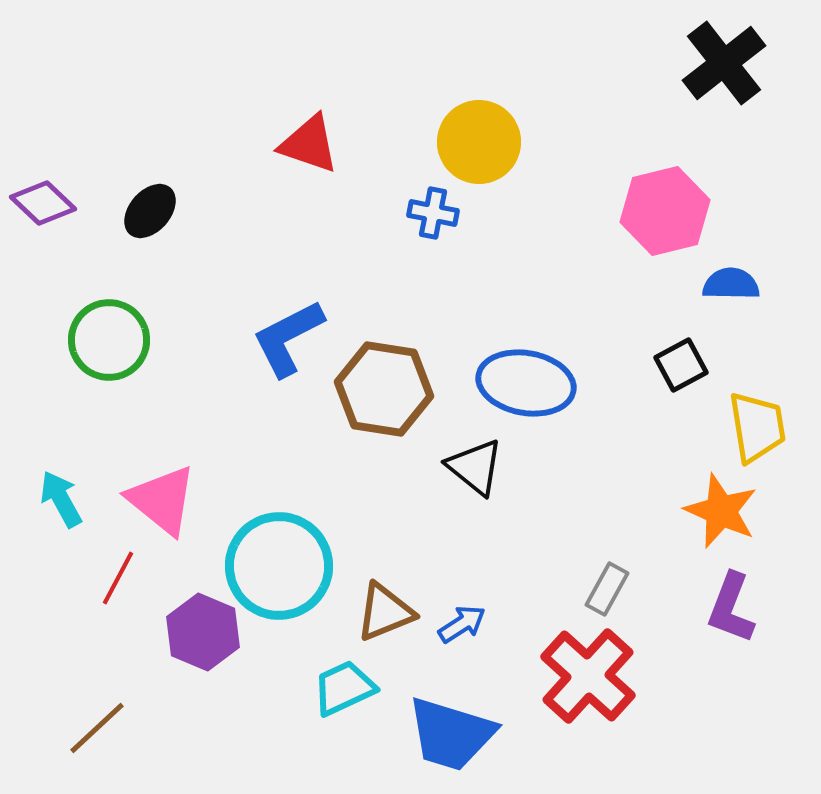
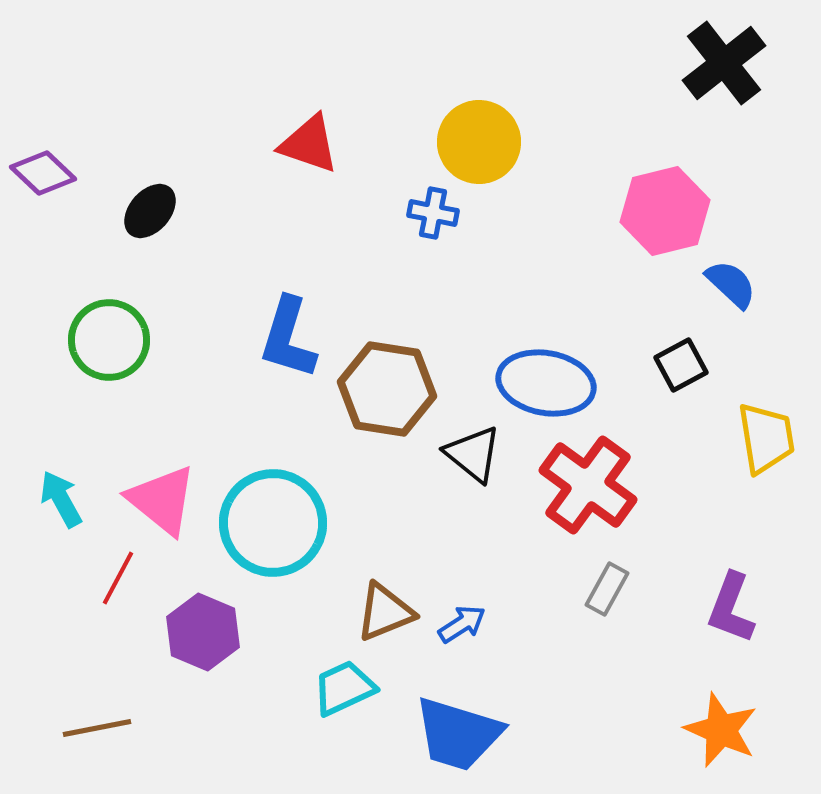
purple diamond: moved 30 px up
blue semicircle: rotated 42 degrees clockwise
blue L-shape: rotated 46 degrees counterclockwise
blue ellipse: moved 20 px right
brown hexagon: moved 3 px right
yellow trapezoid: moved 9 px right, 11 px down
black triangle: moved 2 px left, 13 px up
orange star: moved 219 px down
cyan circle: moved 6 px left, 43 px up
red cross: moved 191 px up; rotated 6 degrees counterclockwise
brown line: rotated 32 degrees clockwise
blue trapezoid: moved 7 px right
